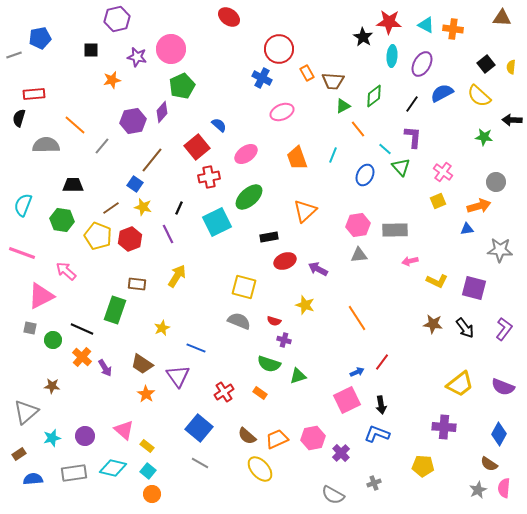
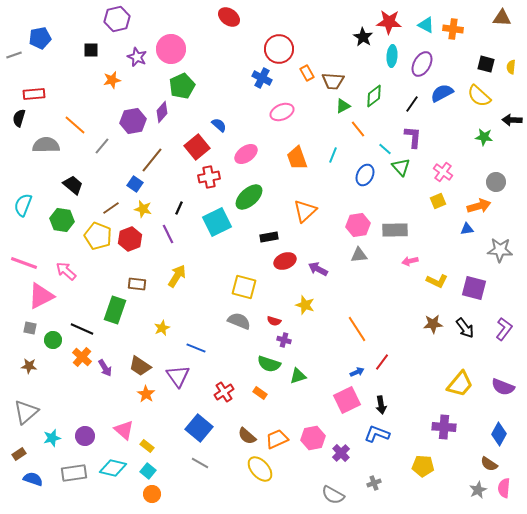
purple star at (137, 57): rotated 12 degrees clockwise
black square at (486, 64): rotated 36 degrees counterclockwise
black trapezoid at (73, 185): rotated 40 degrees clockwise
yellow star at (143, 207): moved 2 px down
pink line at (22, 253): moved 2 px right, 10 px down
orange line at (357, 318): moved 11 px down
brown star at (433, 324): rotated 12 degrees counterclockwise
brown trapezoid at (142, 364): moved 2 px left, 2 px down
yellow trapezoid at (460, 384): rotated 12 degrees counterclockwise
brown star at (52, 386): moved 23 px left, 20 px up
blue semicircle at (33, 479): rotated 24 degrees clockwise
